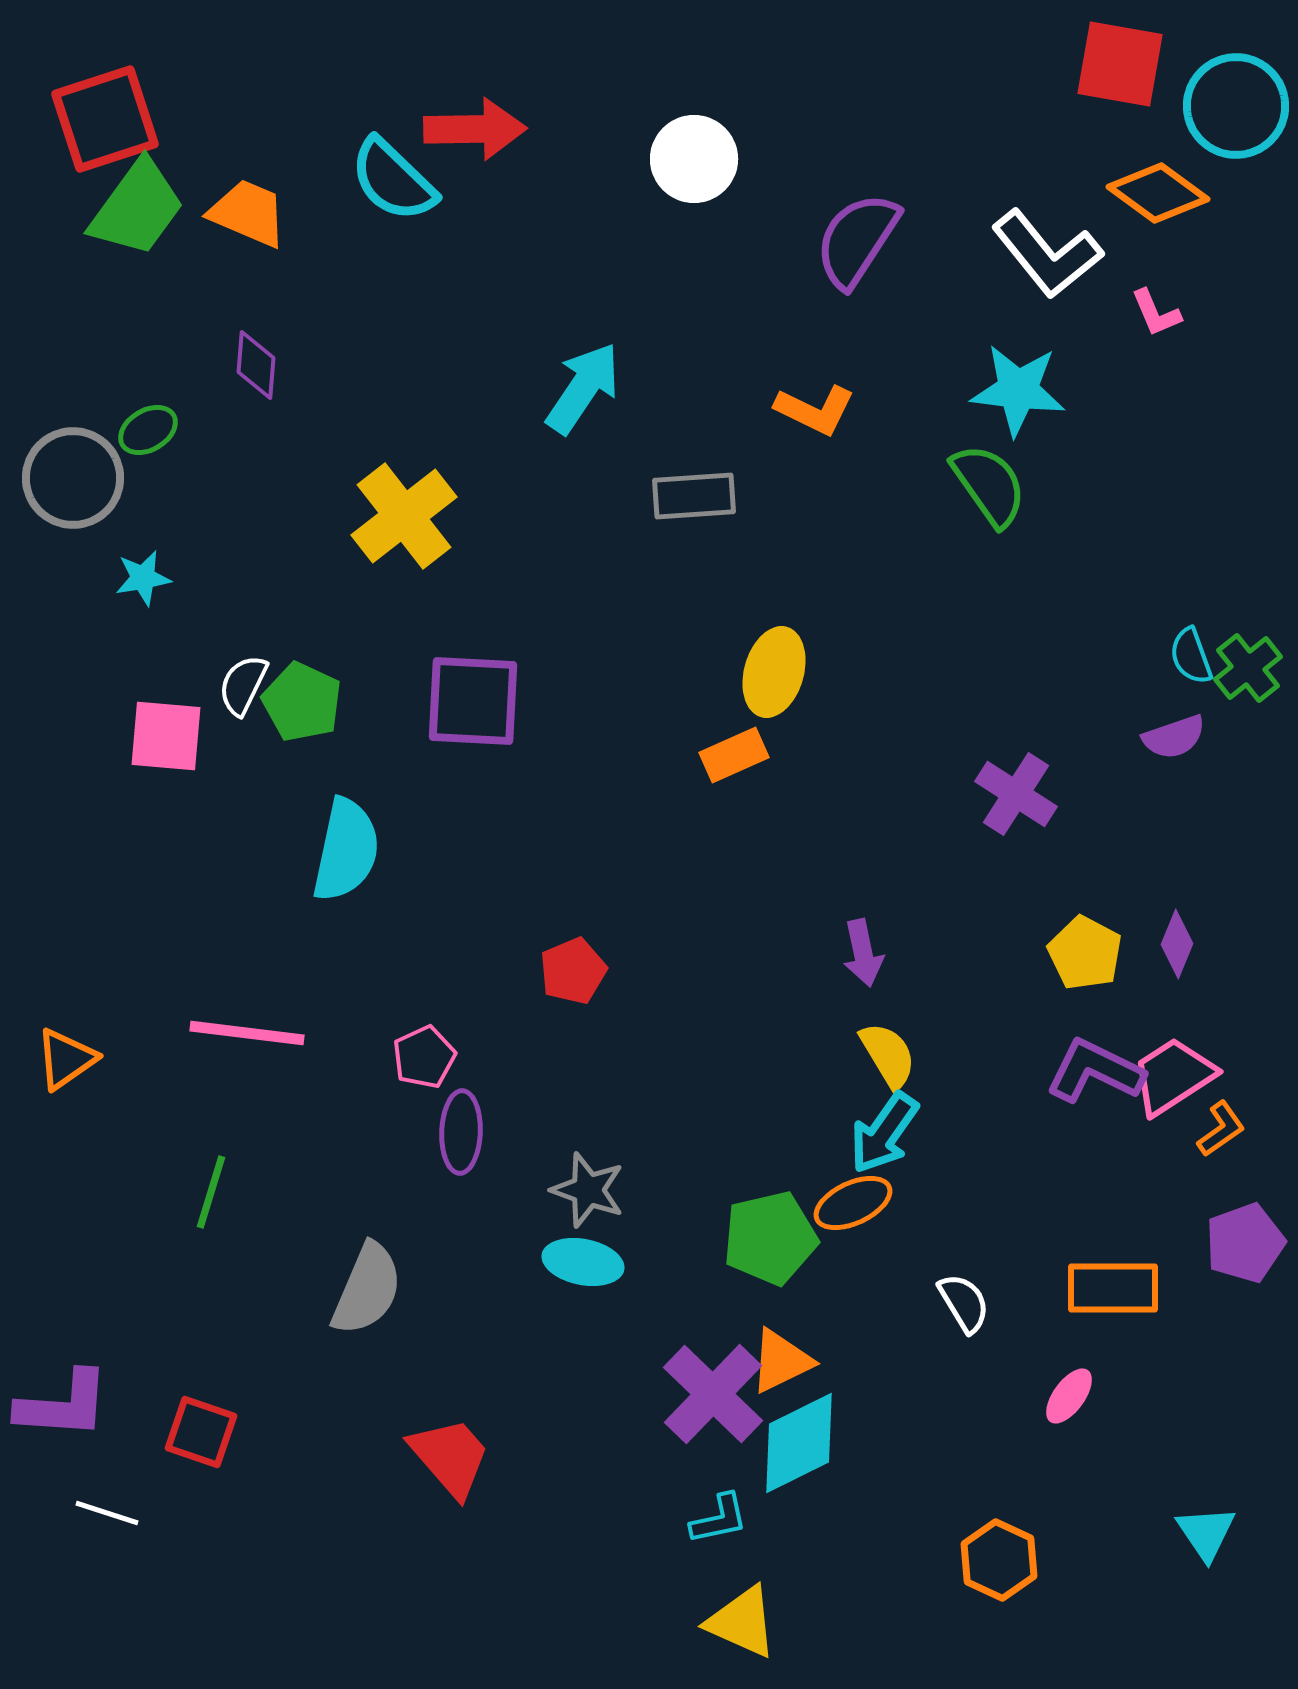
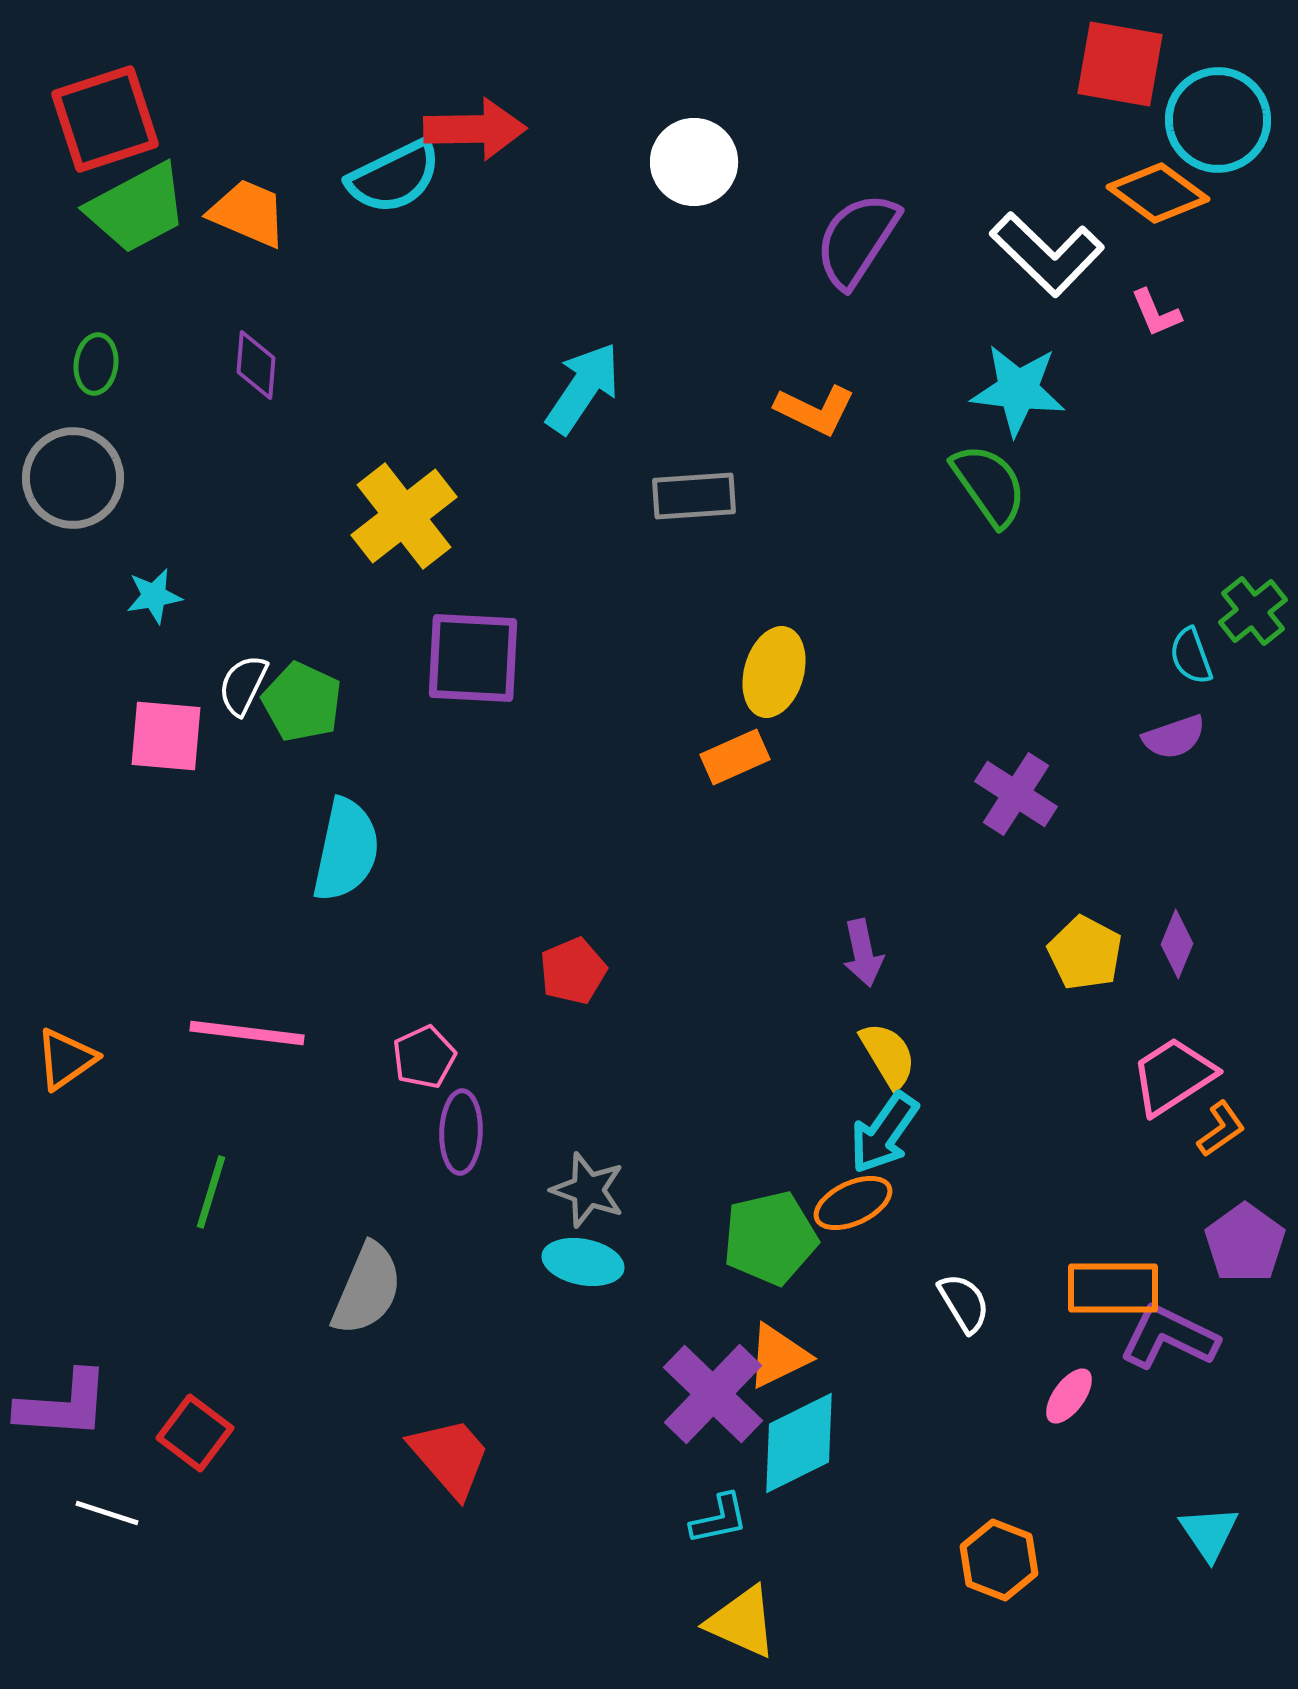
cyan circle at (1236, 106): moved 18 px left, 14 px down
white circle at (694, 159): moved 3 px down
cyan semicircle at (393, 180): moved 1 px right, 3 px up; rotated 70 degrees counterclockwise
green trapezoid at (137, 208): rotated 26 degrees clockwise
white L-shape at (1047, 254): rotated 7 degrees counterclockwise
green ellipse at (148, 430): moved 52 px left, 66 px up; rotated 52 degrees counterclockwise
cyan star at (143, 578): moved 11 px right, 18 px down
green cross at (1248, 668): moved 5 px right, 57 px up
purple square at (473, 701): moved 43 px up
orange rectangle at (734, 755): moved 1 px right, 2 px down
purple L-shape at (1095, 1071): moved 74 px right, 266 px down
purple pentagon at (1245, 1243): rotated 16 degrees counterclockwise
orange triangle at (781, 1361): moved 3 px left, 5 px up
red square at (201, 1432): moved 6 px left, 1 px down; rotated 18 degrees clockwise
cyan triangle at (1206, 1533): moved 3 px right
orange hexagon at (999, 1560): rotated 4 degrees counterclockwise
